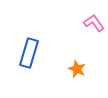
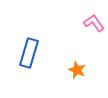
orange star: moved 1 px down
